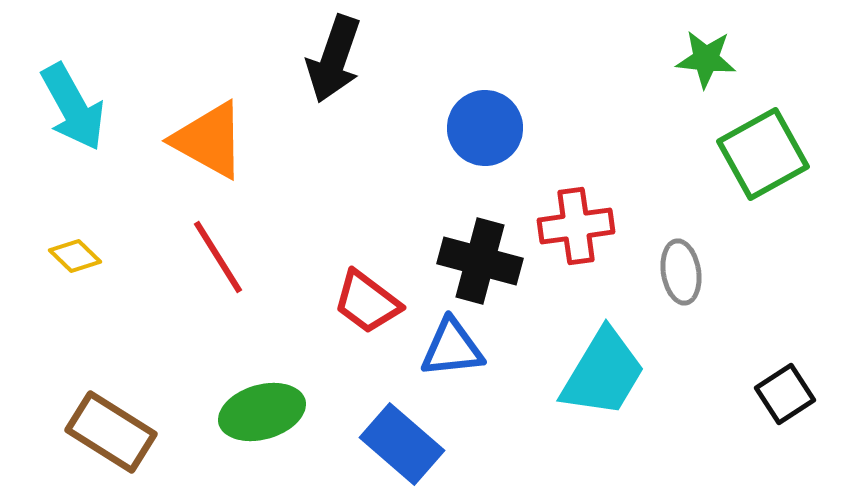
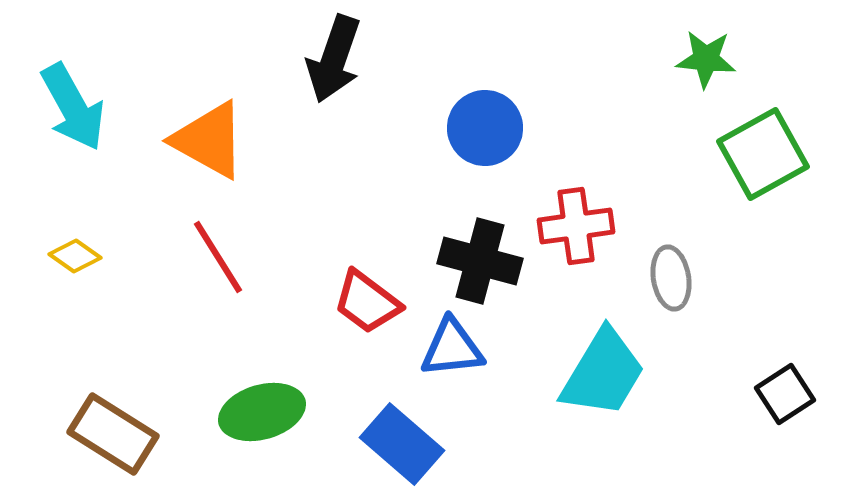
yellow diamond: rotated 9 degrees counterclockwise
gray ellipse: moved 10 px left, 6 px down
brown rectangle: moved 2 px right, 2 px down
